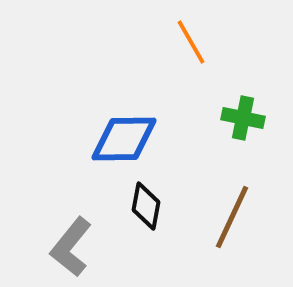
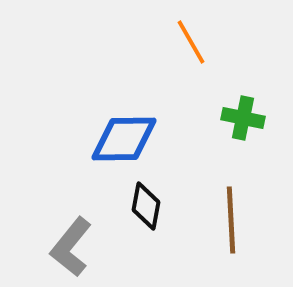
brown line: moved 1 px left, 3 px down; rotated 28 degrees counterclockwise
